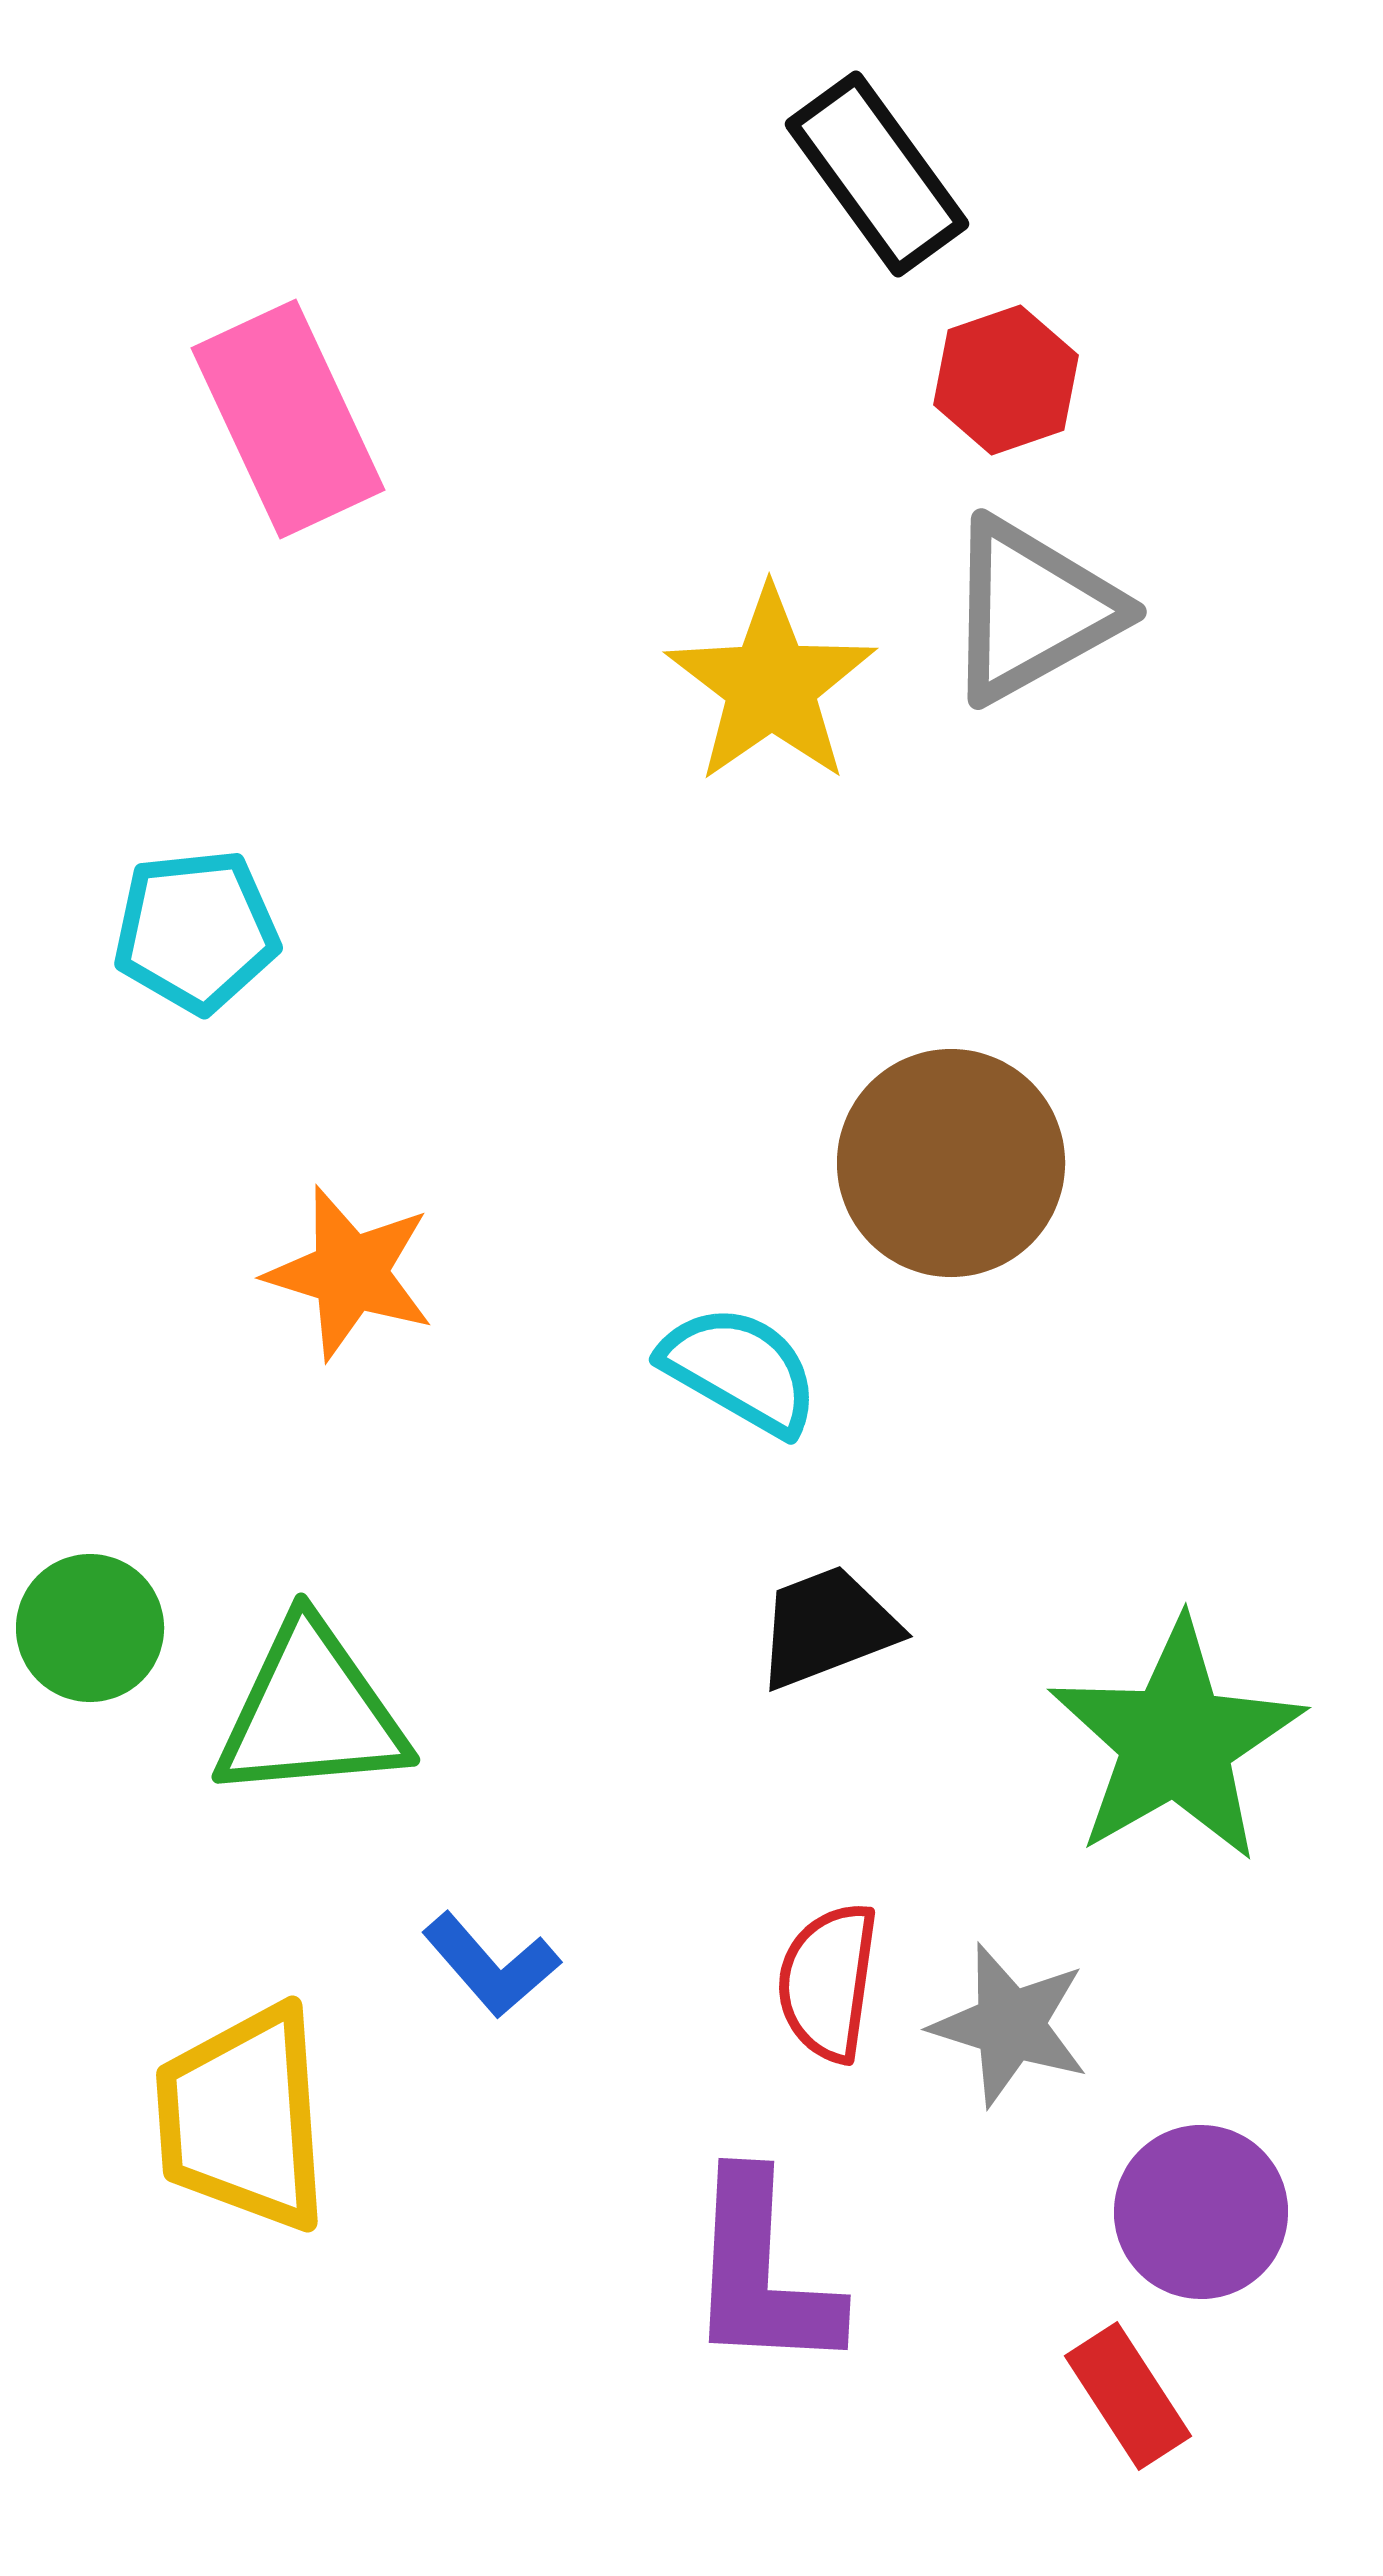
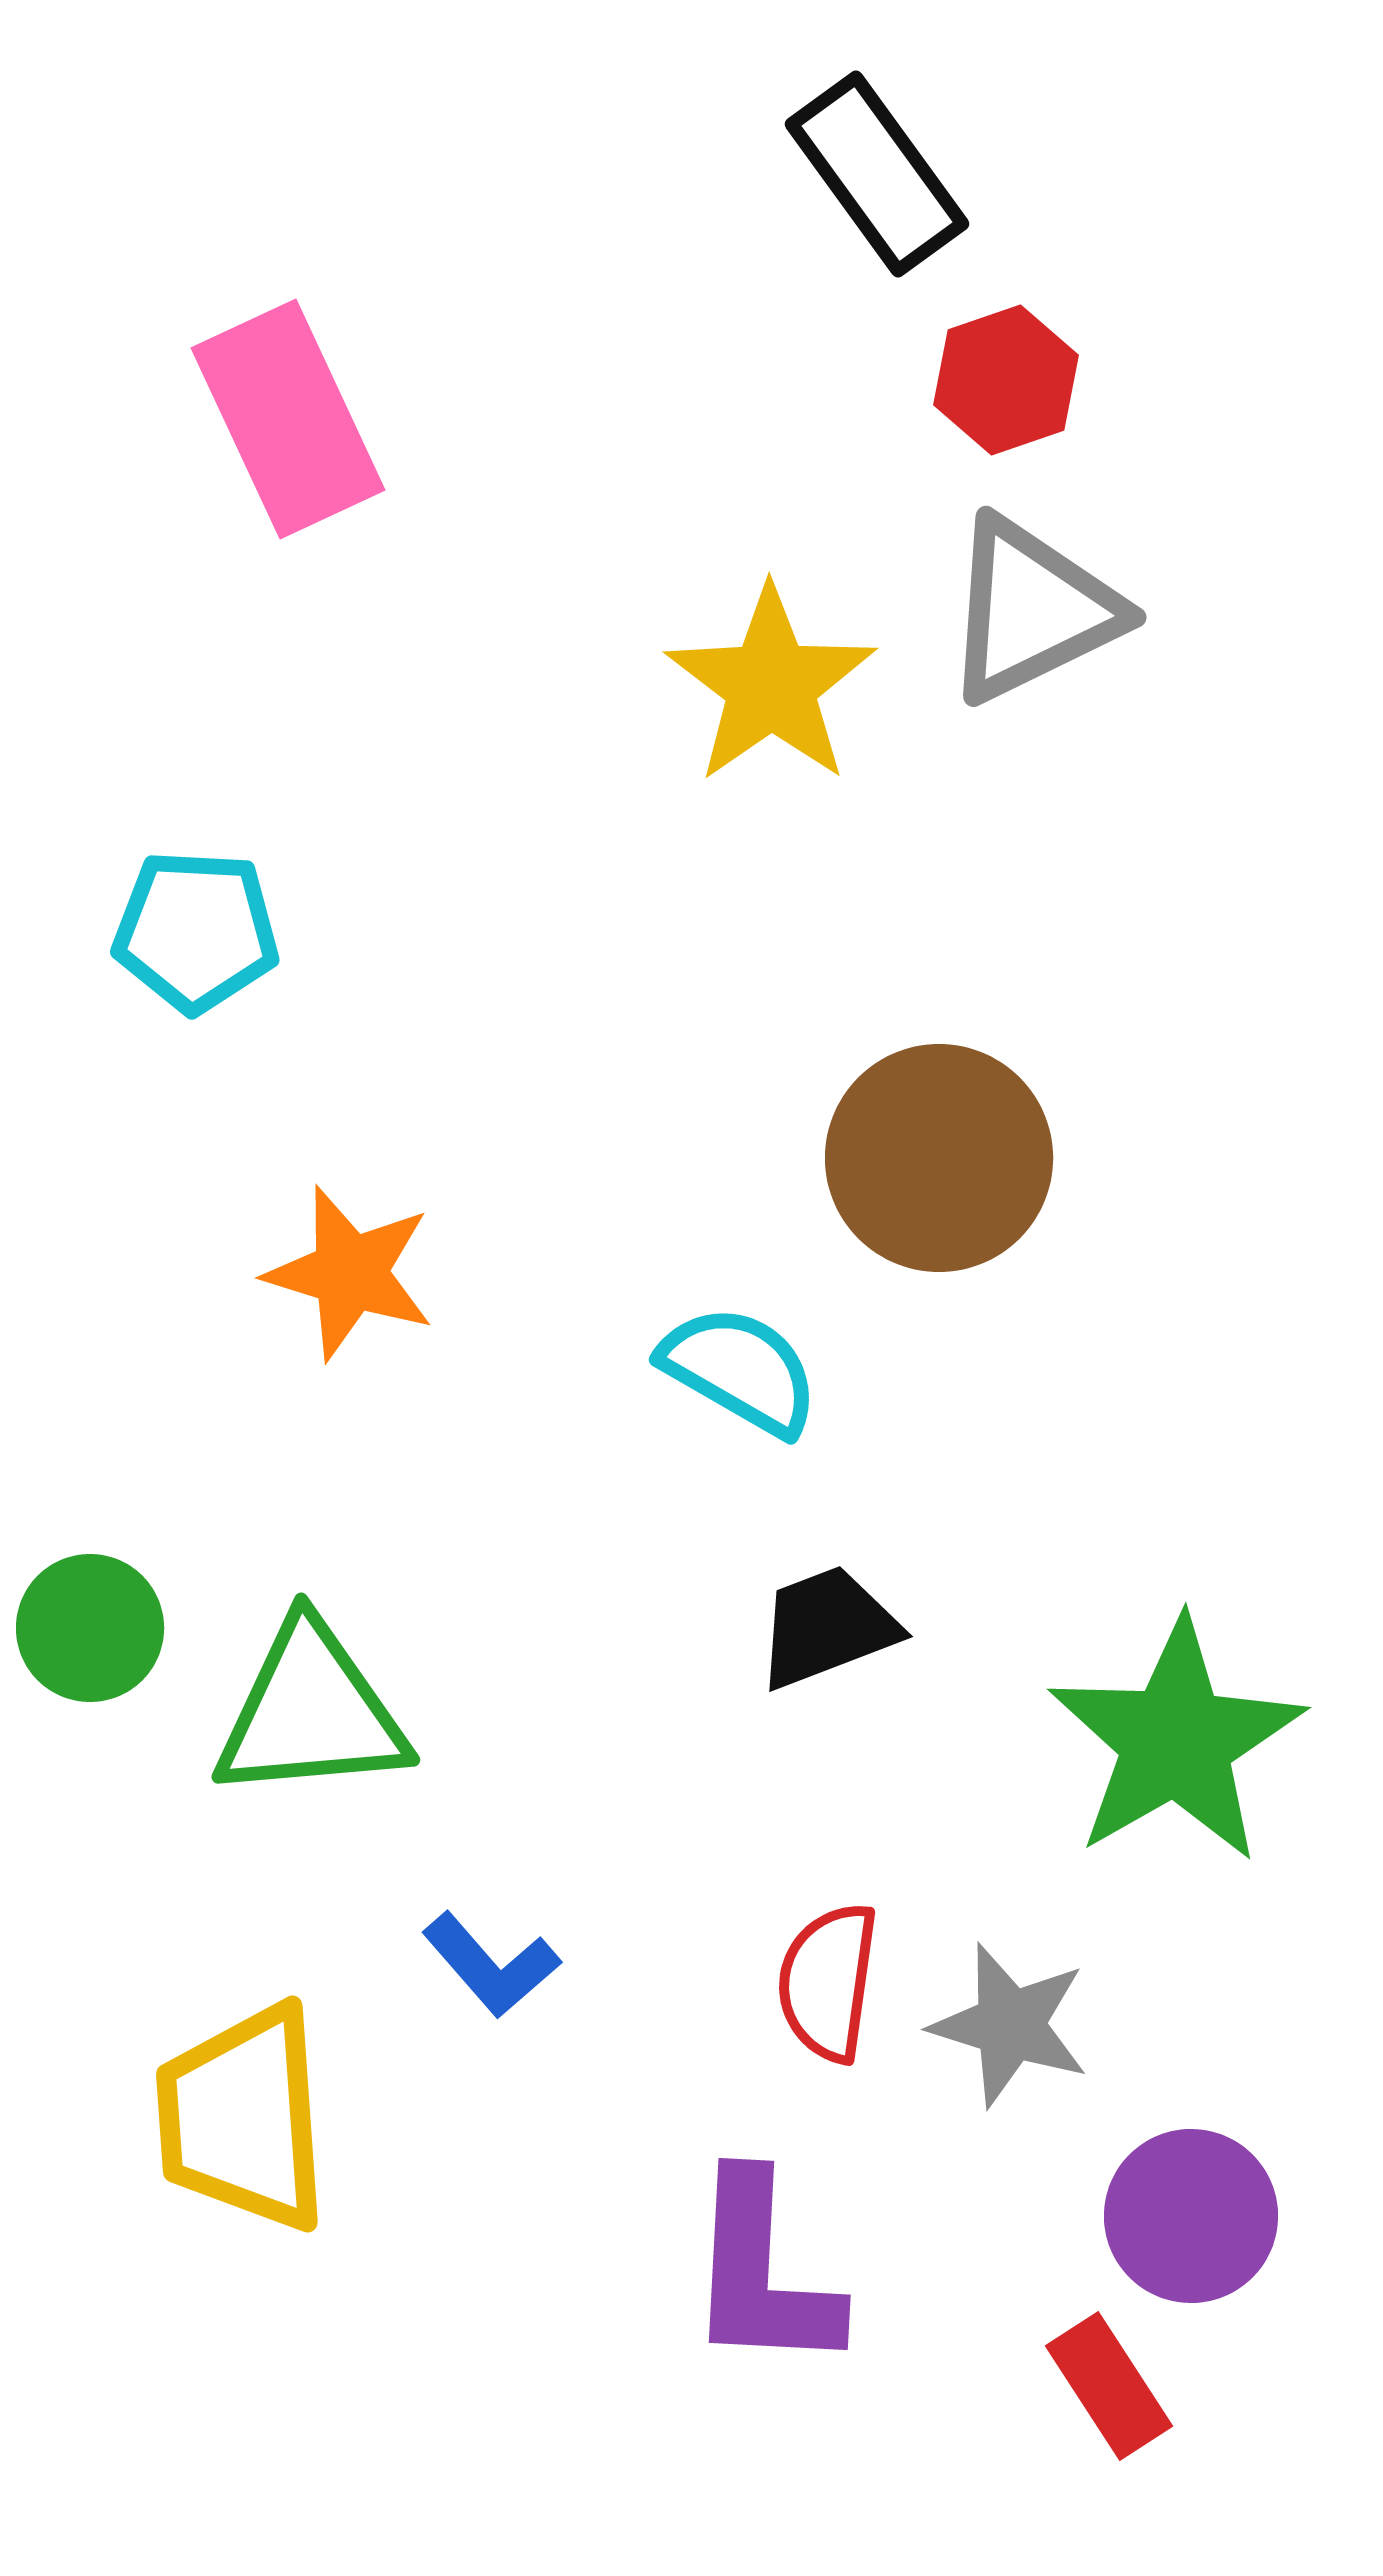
gray triangle: rotated 3 degrees clockwise
cyan pentagon: rotated 9 degrees clockwise
brown circle: moved 12 px left, 5 px up
purple circle: moved 10 px left, 4 px down
red rectangle: moved 19 px left, 10 px up
